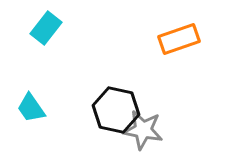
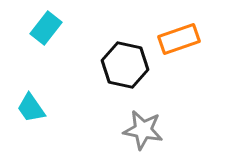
black hexagon: moved 9 px right, 45 px up
